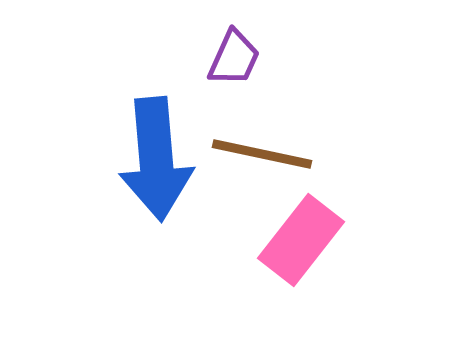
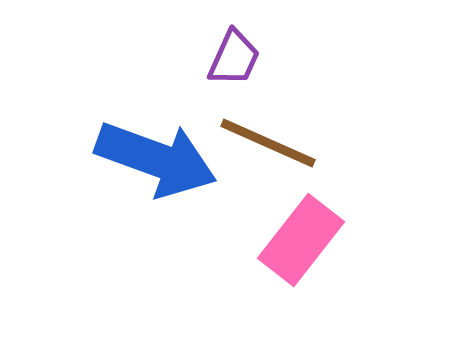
brown line: moved 6 px right, 11 px up; rotated 12 degrees clockwise
blue arrow: rotated 65 degrees counterclockwise
